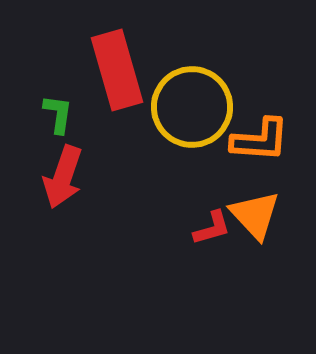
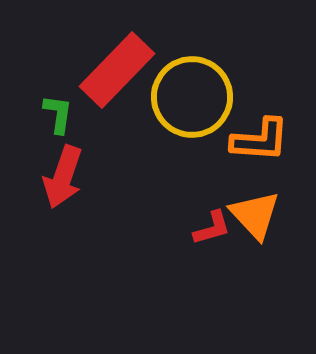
red rectangle: rotated 60 degrees clockwise
yellow circle: moved 10 px up
